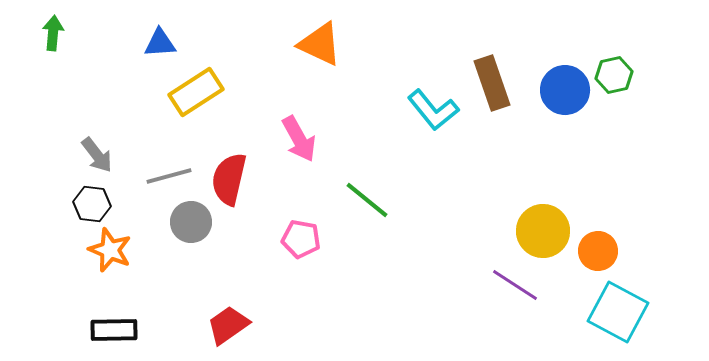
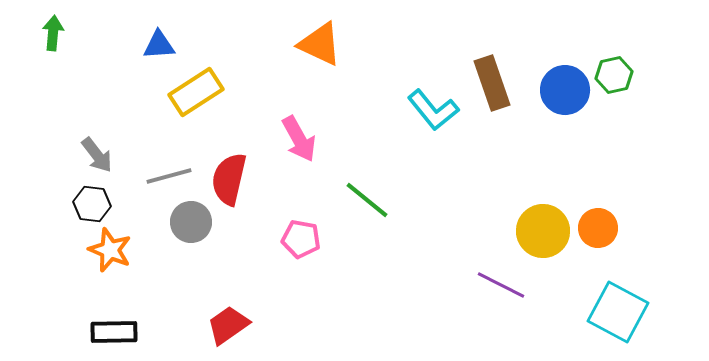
blue triangle: moved 1 px left, 2 px down
orange circle: moved 23 px up
purple line: moved 14 px left; rotated 6 degrees counterclockwise
black rectangle: moved 2 px down
